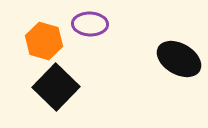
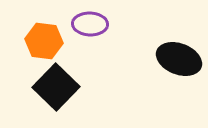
orange hexagon: rotated 9 degrees counterclockwise
black ellipse: rotated 9 degrees counterclockwise
